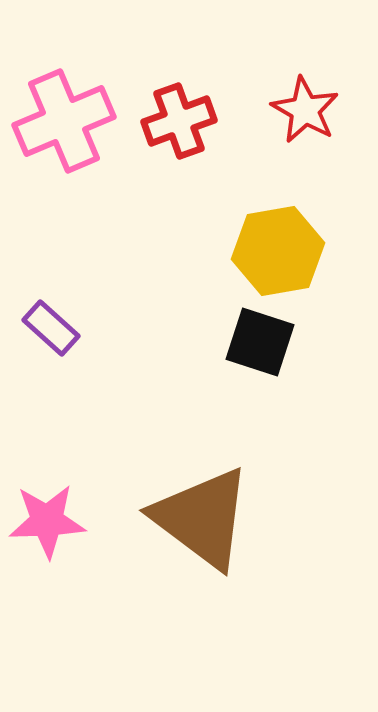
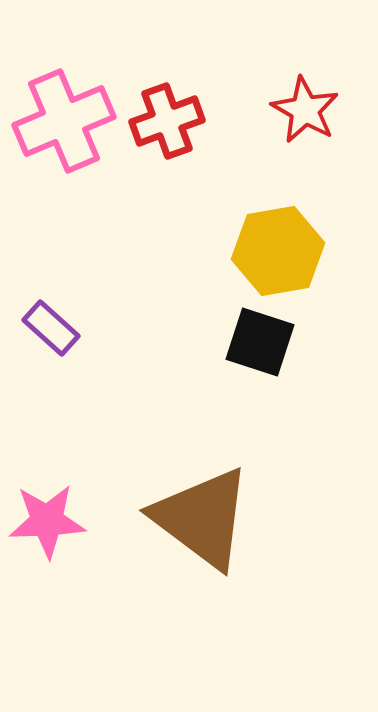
red cross: moved 12 px left
